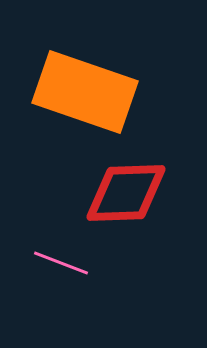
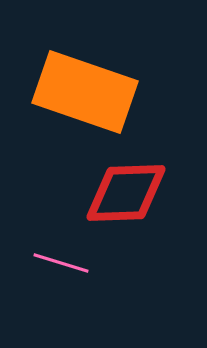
pink line: rotated 4 degrees counterclockwise
